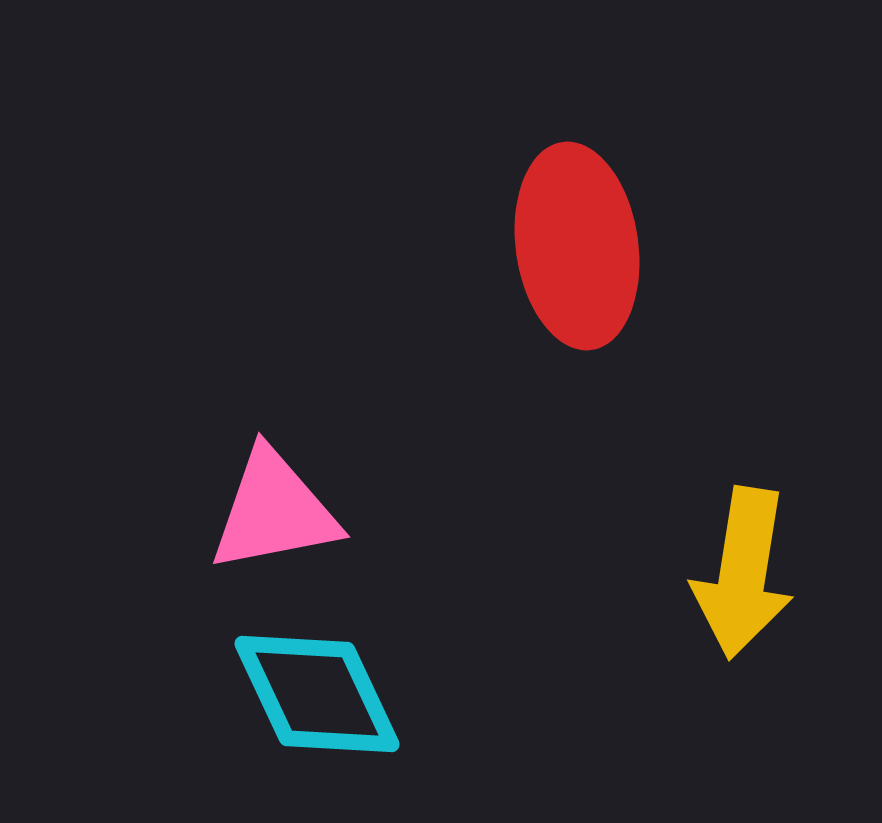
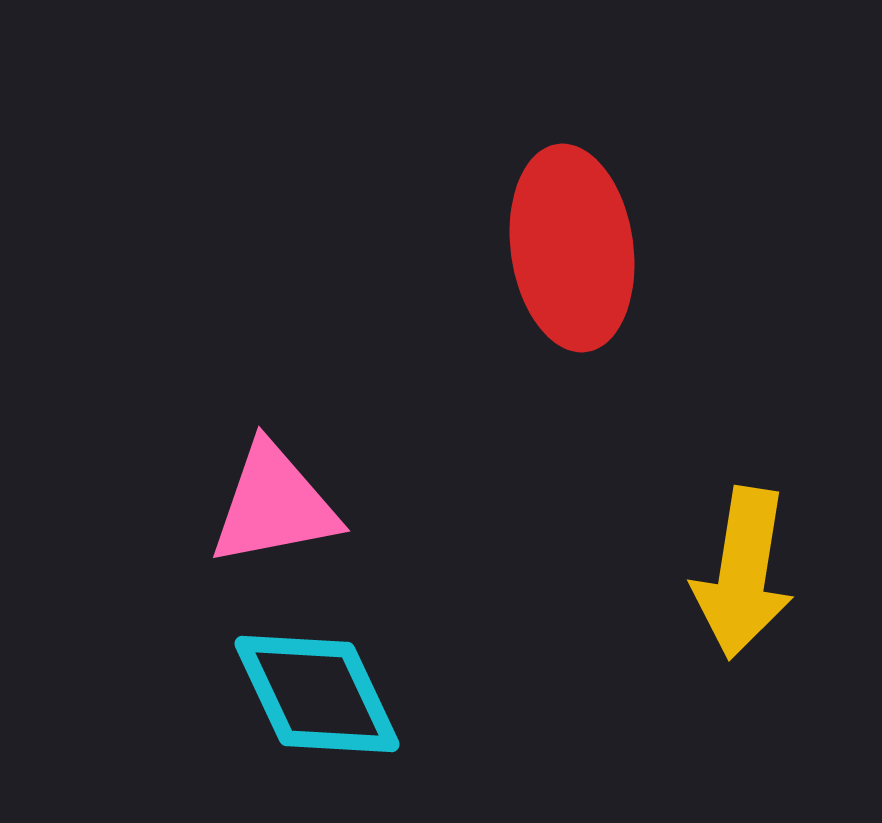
red ellipse: moved 5 px left, 2 px down
pink triangle: moved 6 px up
